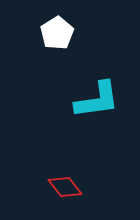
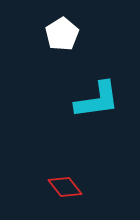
white pentagon: moved 5 px right, 1 px down
